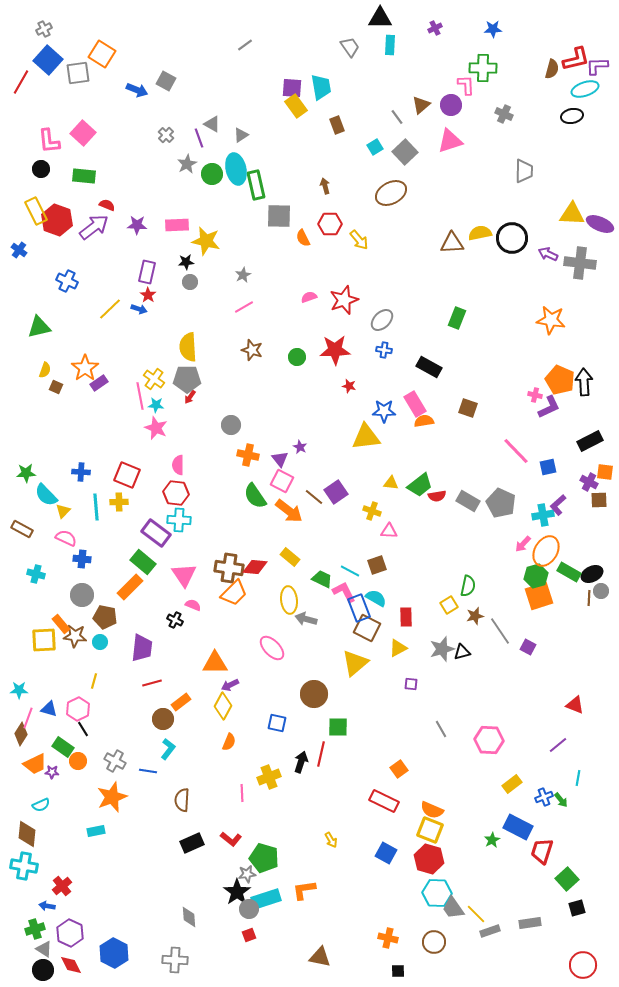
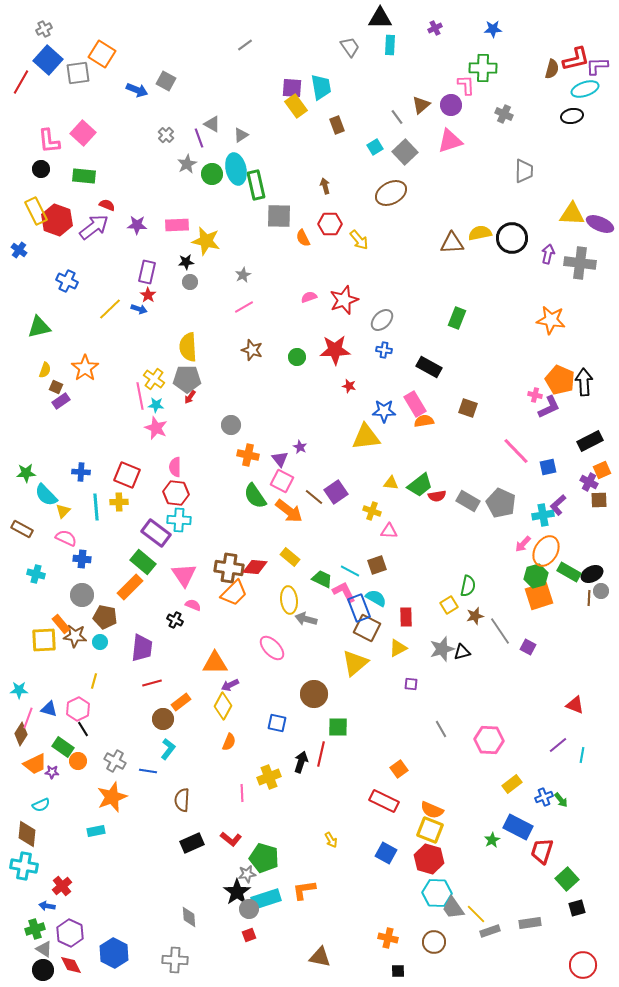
purple arrow at (548, 254): rotated 78 degrees clockwise
purple rectangle at (99, 383): moved 38 px left, 18 px down
pink semicircle at (178, 465): moved 3 px left, 2 px down
orange square at (605, 472): moved 3 px left, 2 px up; rotated 30 degrees counterclockwise
cyan line at (578, 778): moved 4 px right, 23 px up
